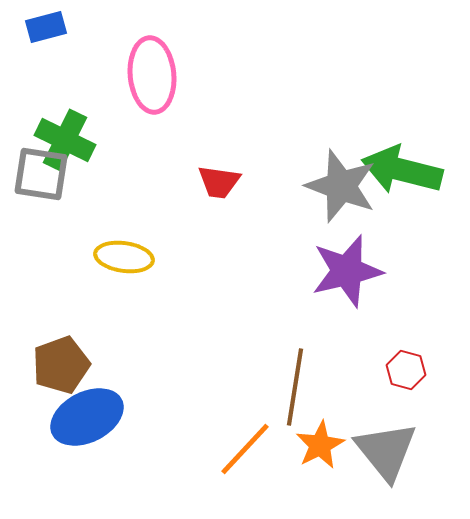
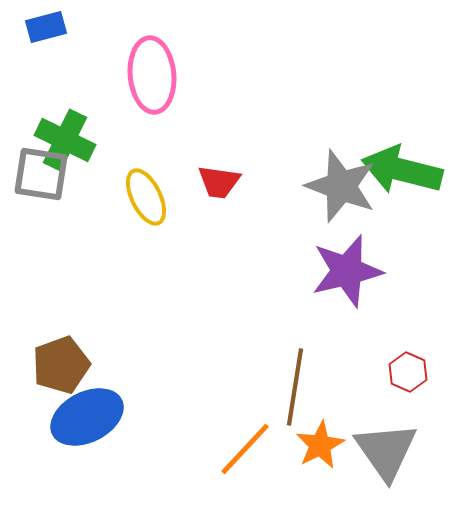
yellow ellipse: moved 22 px right, 60 px up; rotated 56 degrees clockwise
red hexagon: moved 2 px right, 2 px down; rotated 9 degrees clockwise
gray triangle: rotated 4 degrees clockwise
